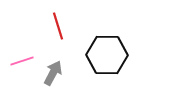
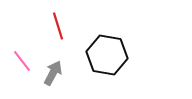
black hexagon: rotated 9 degrees clockwise
pink line: rotated 70 degrees clockwise
